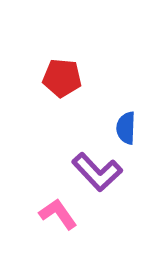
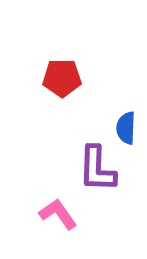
red pentagon: rotated 6 degrees counterclockwise
purple L-shape: moved 3 px up; rotated 45 degrees clockwise
